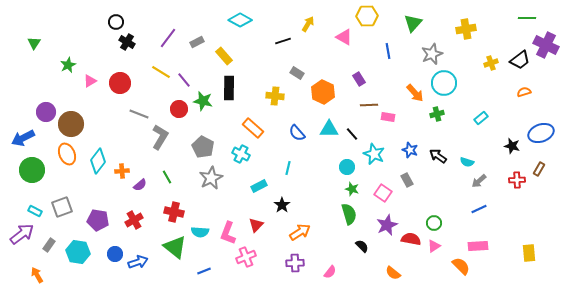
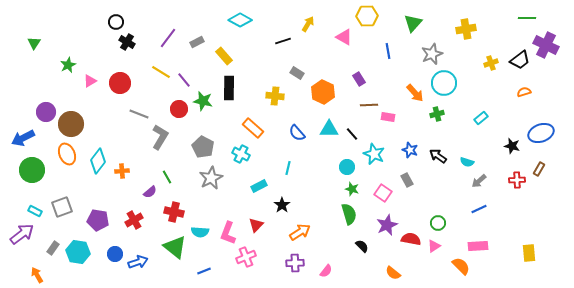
purple semicircle at (140, 185): moved 10 px right, 7 px down
green circle at (434, 223): moved 4 px right
gray rectangle at (49, 245): moved 4 px right, 3 px down
pink semicircle at (330, 272): moved 4 px left, 1 px up
